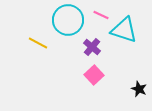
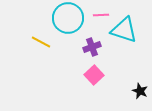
pink line: rotated 28 degrees counterclockwise
cyan circle: moved 2 px up
yellow line: moved 3 px right, 1 px up
purple cross: rotated 30 degrees clockwise
black star: moved 1 px right, 2 px down
